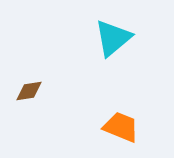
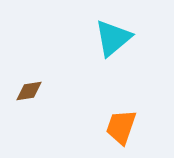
orange trapezoid: rotated 93 degrees counterclockwise
